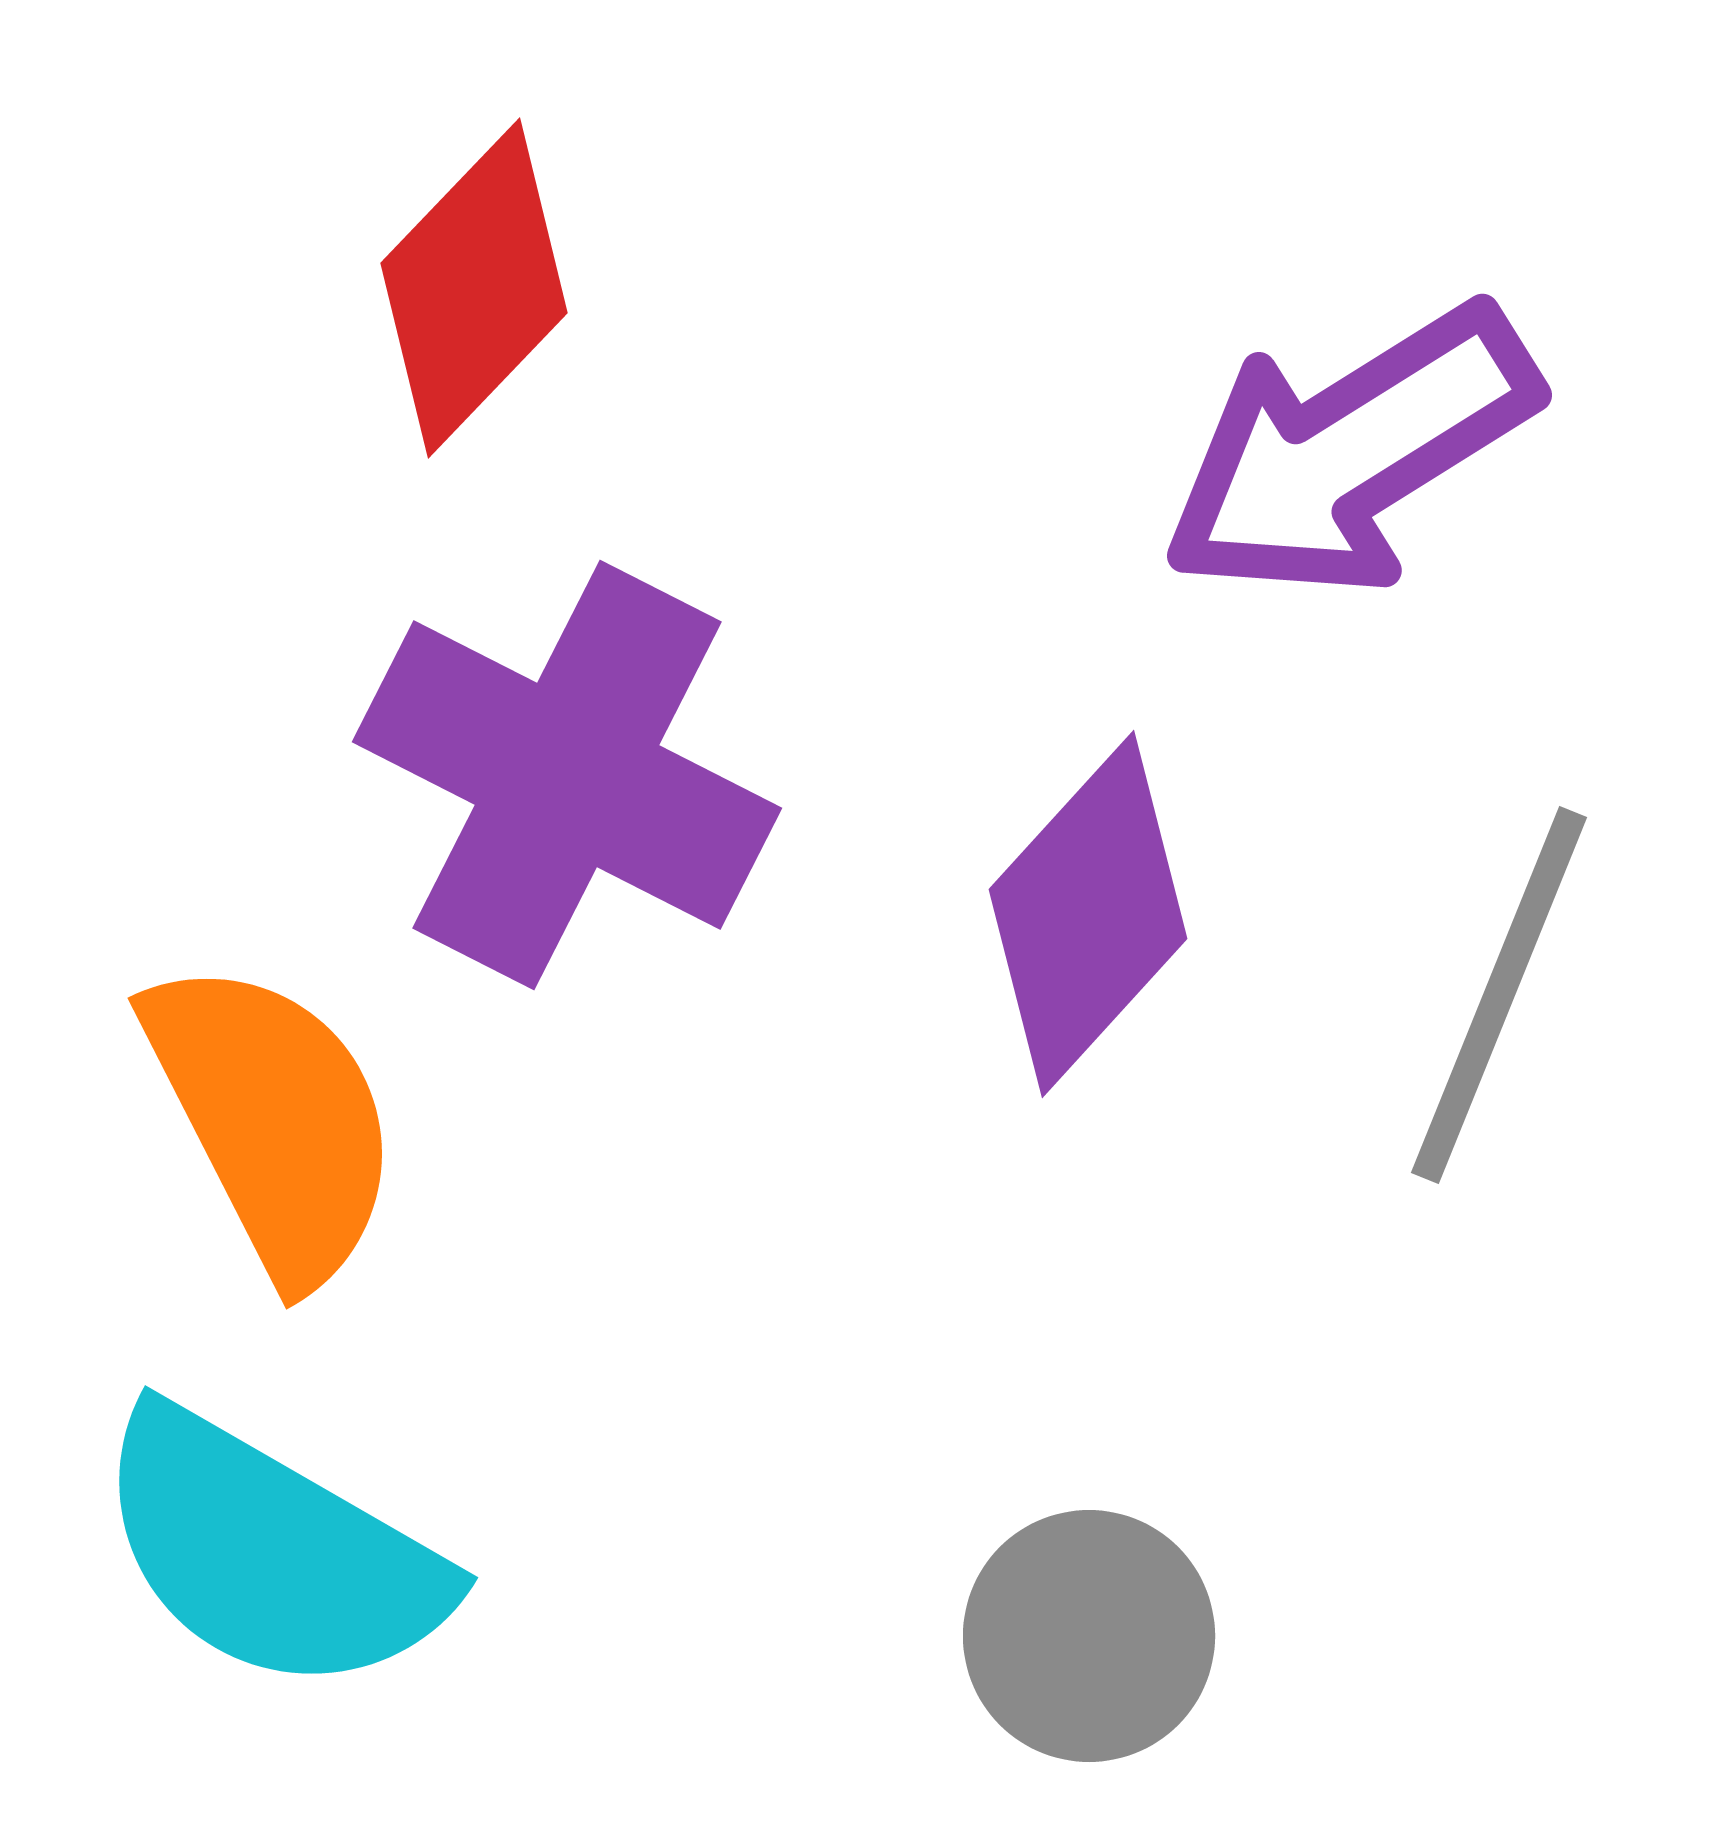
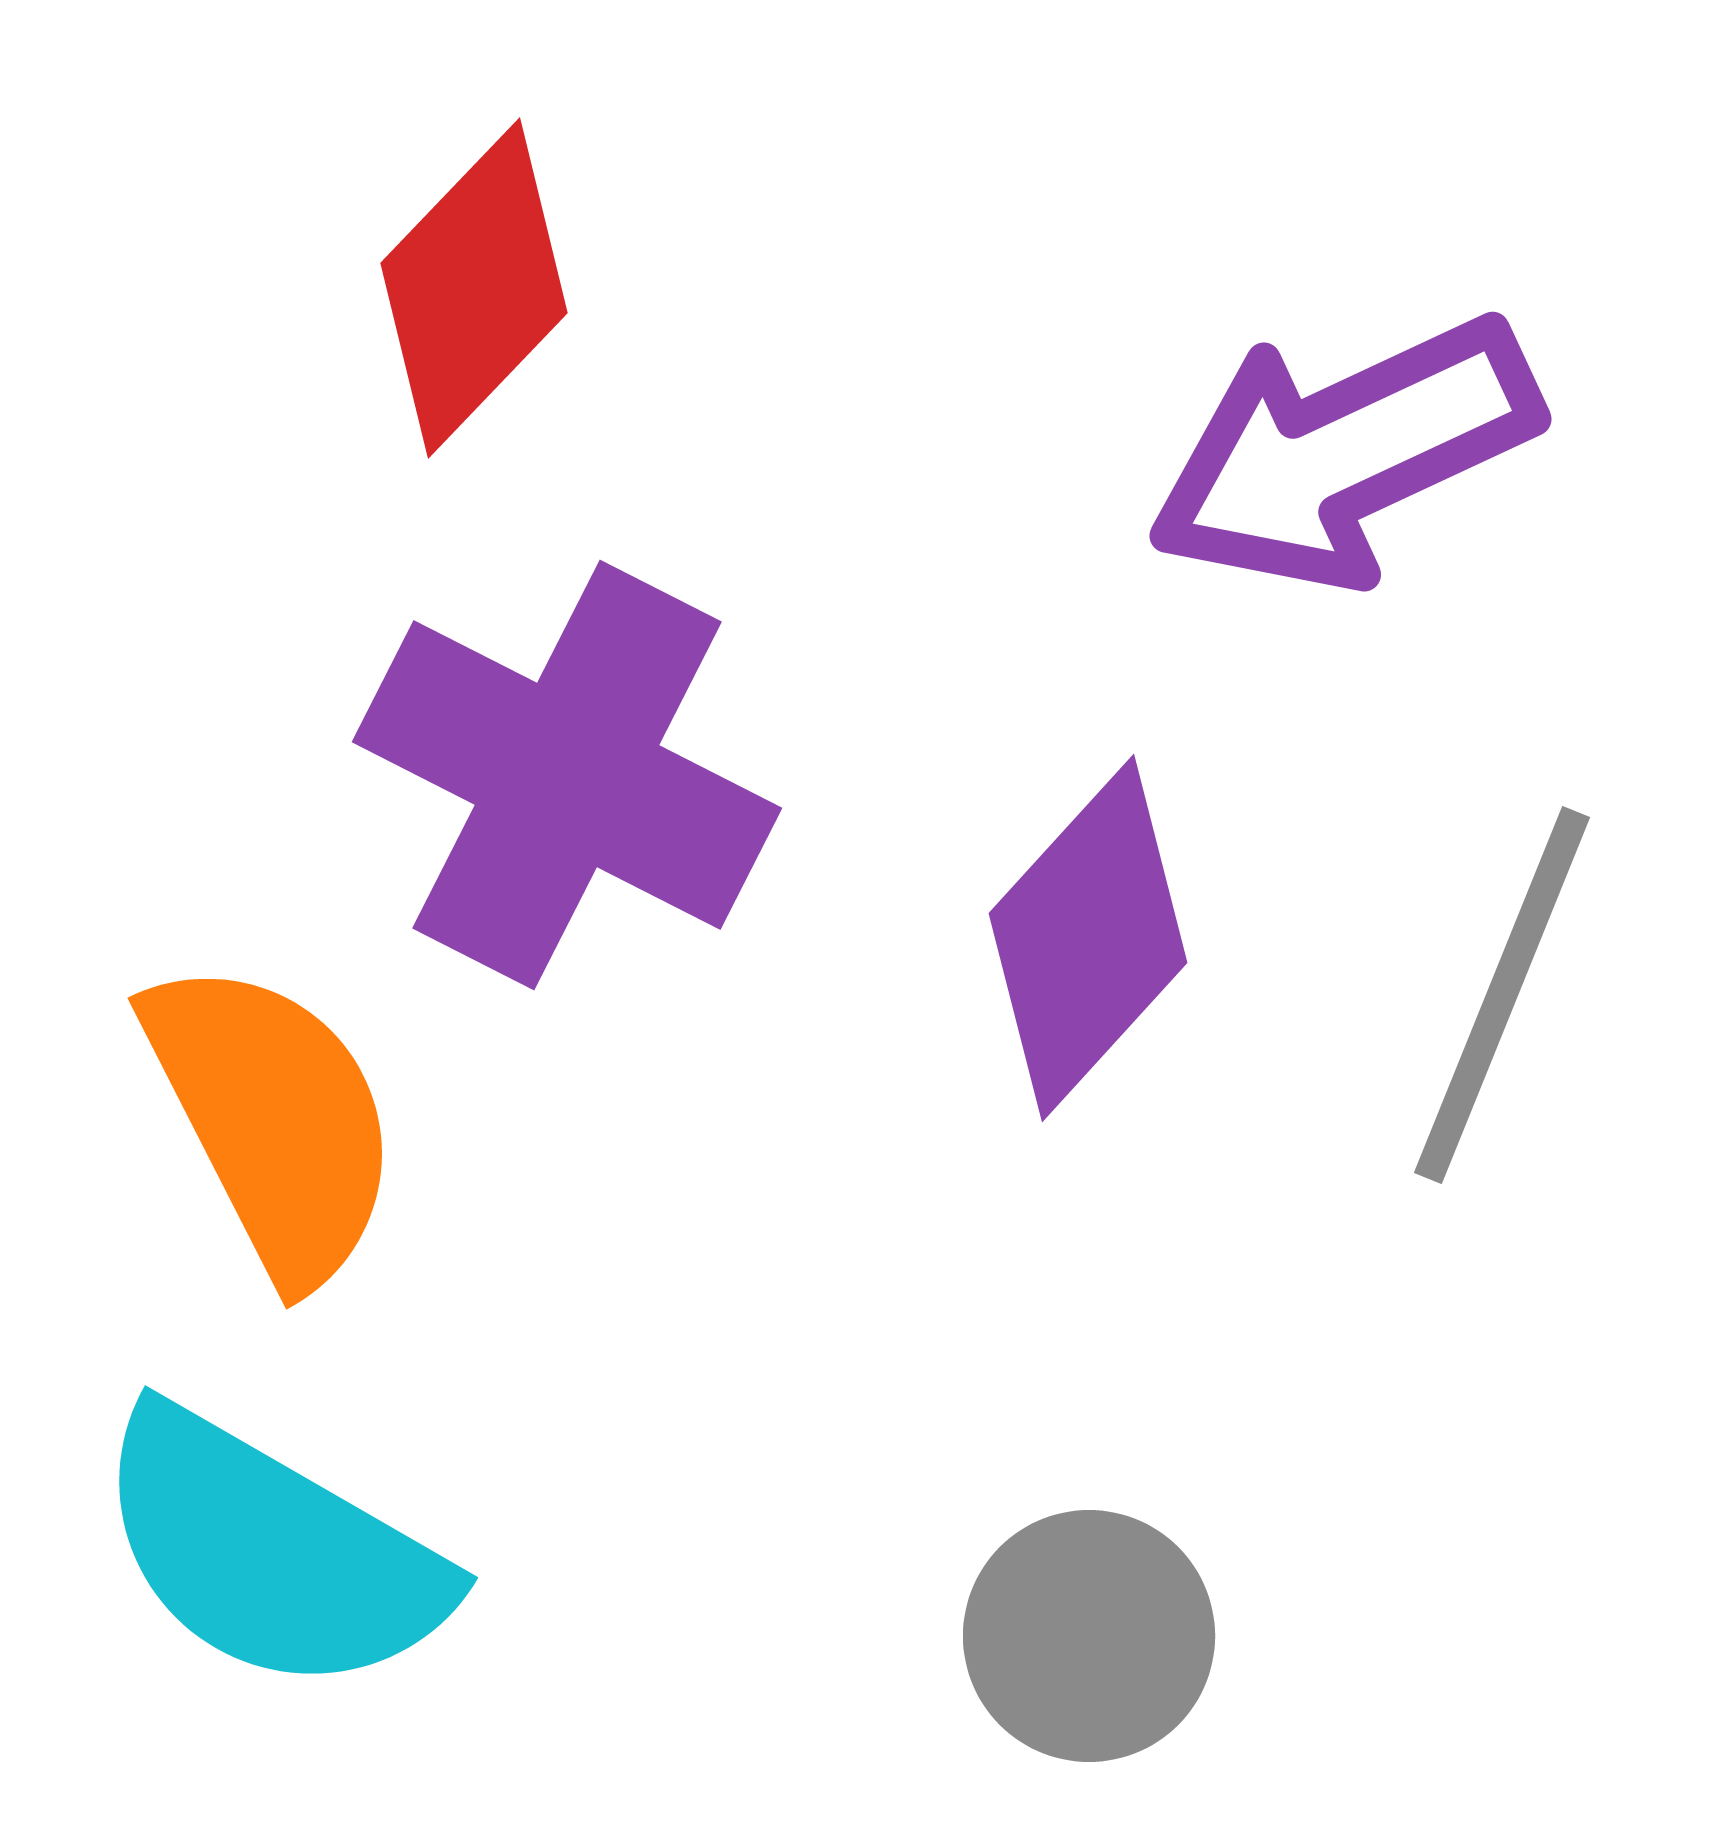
purple arrow: moved 6 px left, 1 px down; rotated 7 degrees clockwise
purple diamond: moved 24 px down
gray line: moved 3 px right
